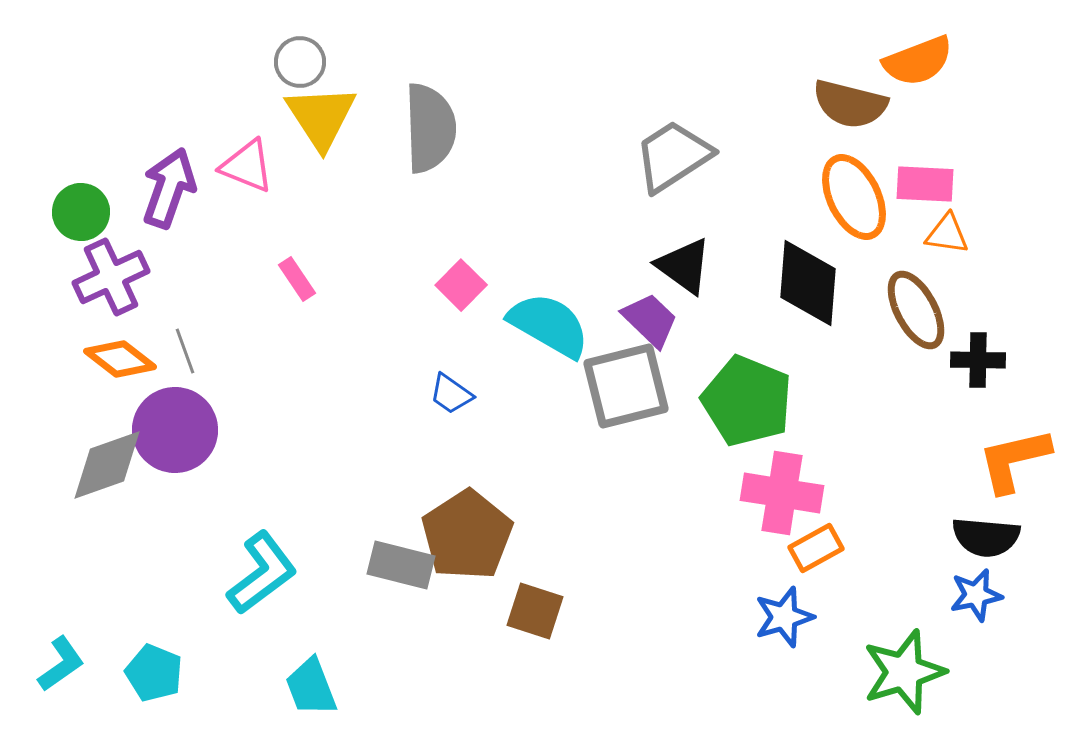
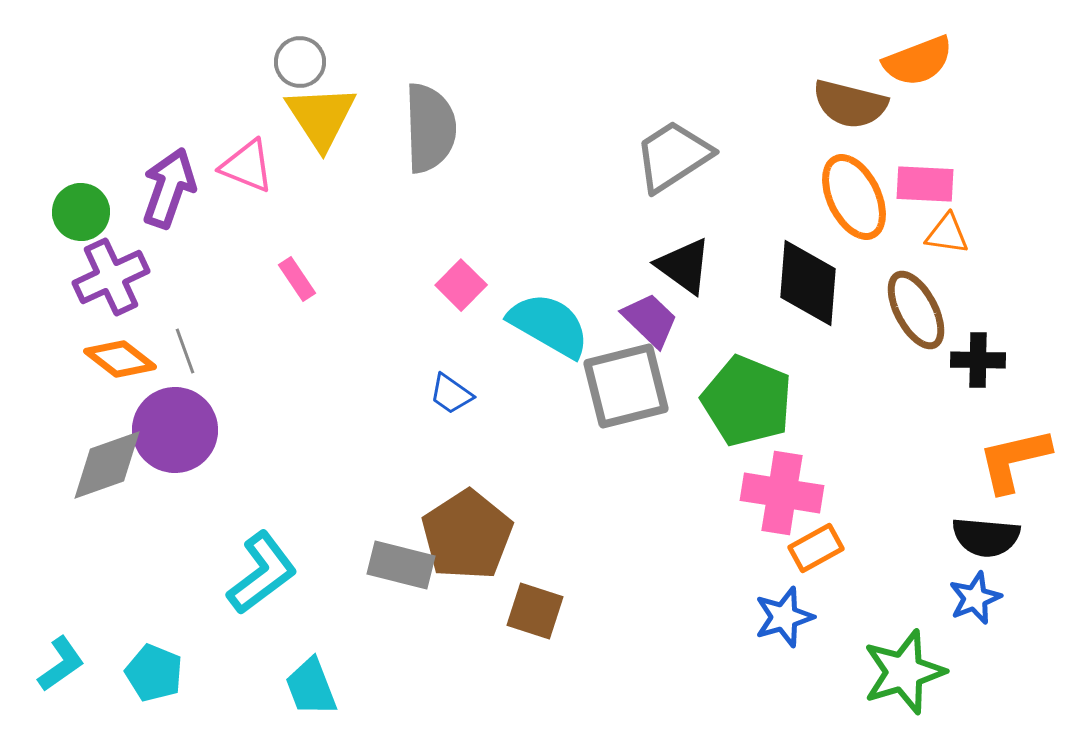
blue star at (976, 595): moved 1 px left, 3 px down; rotated 10 degrees counterclockwise
